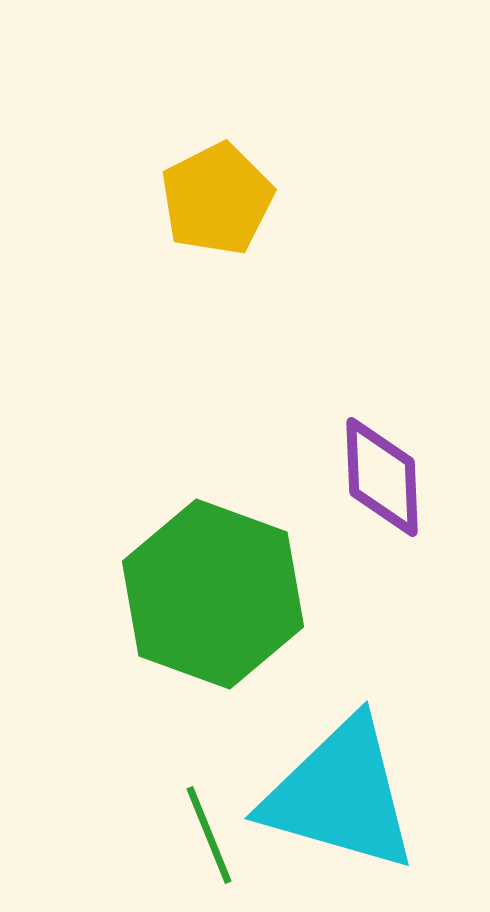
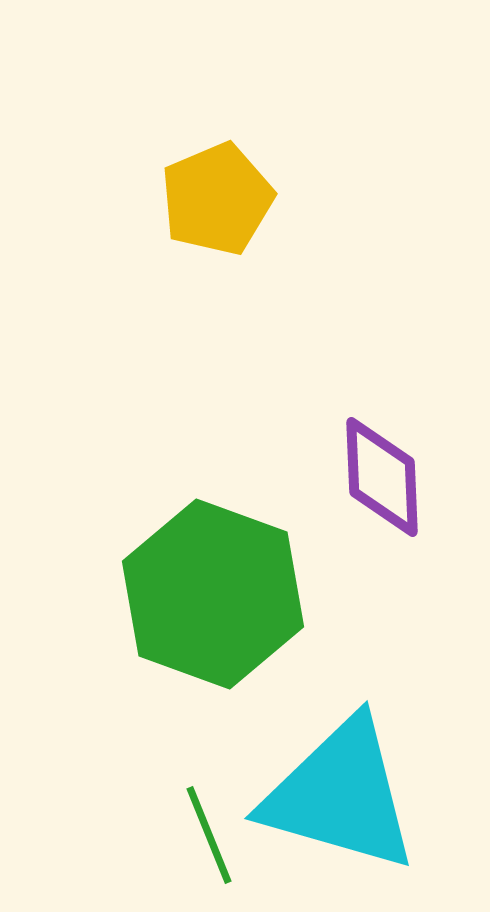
yellow pentagon: rotated 4 degrees clockwise
